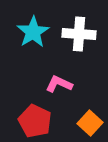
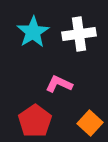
white cross: rotated 12 degrees counterclockwise
red pentagon: rotated 12 degrees clockwise
